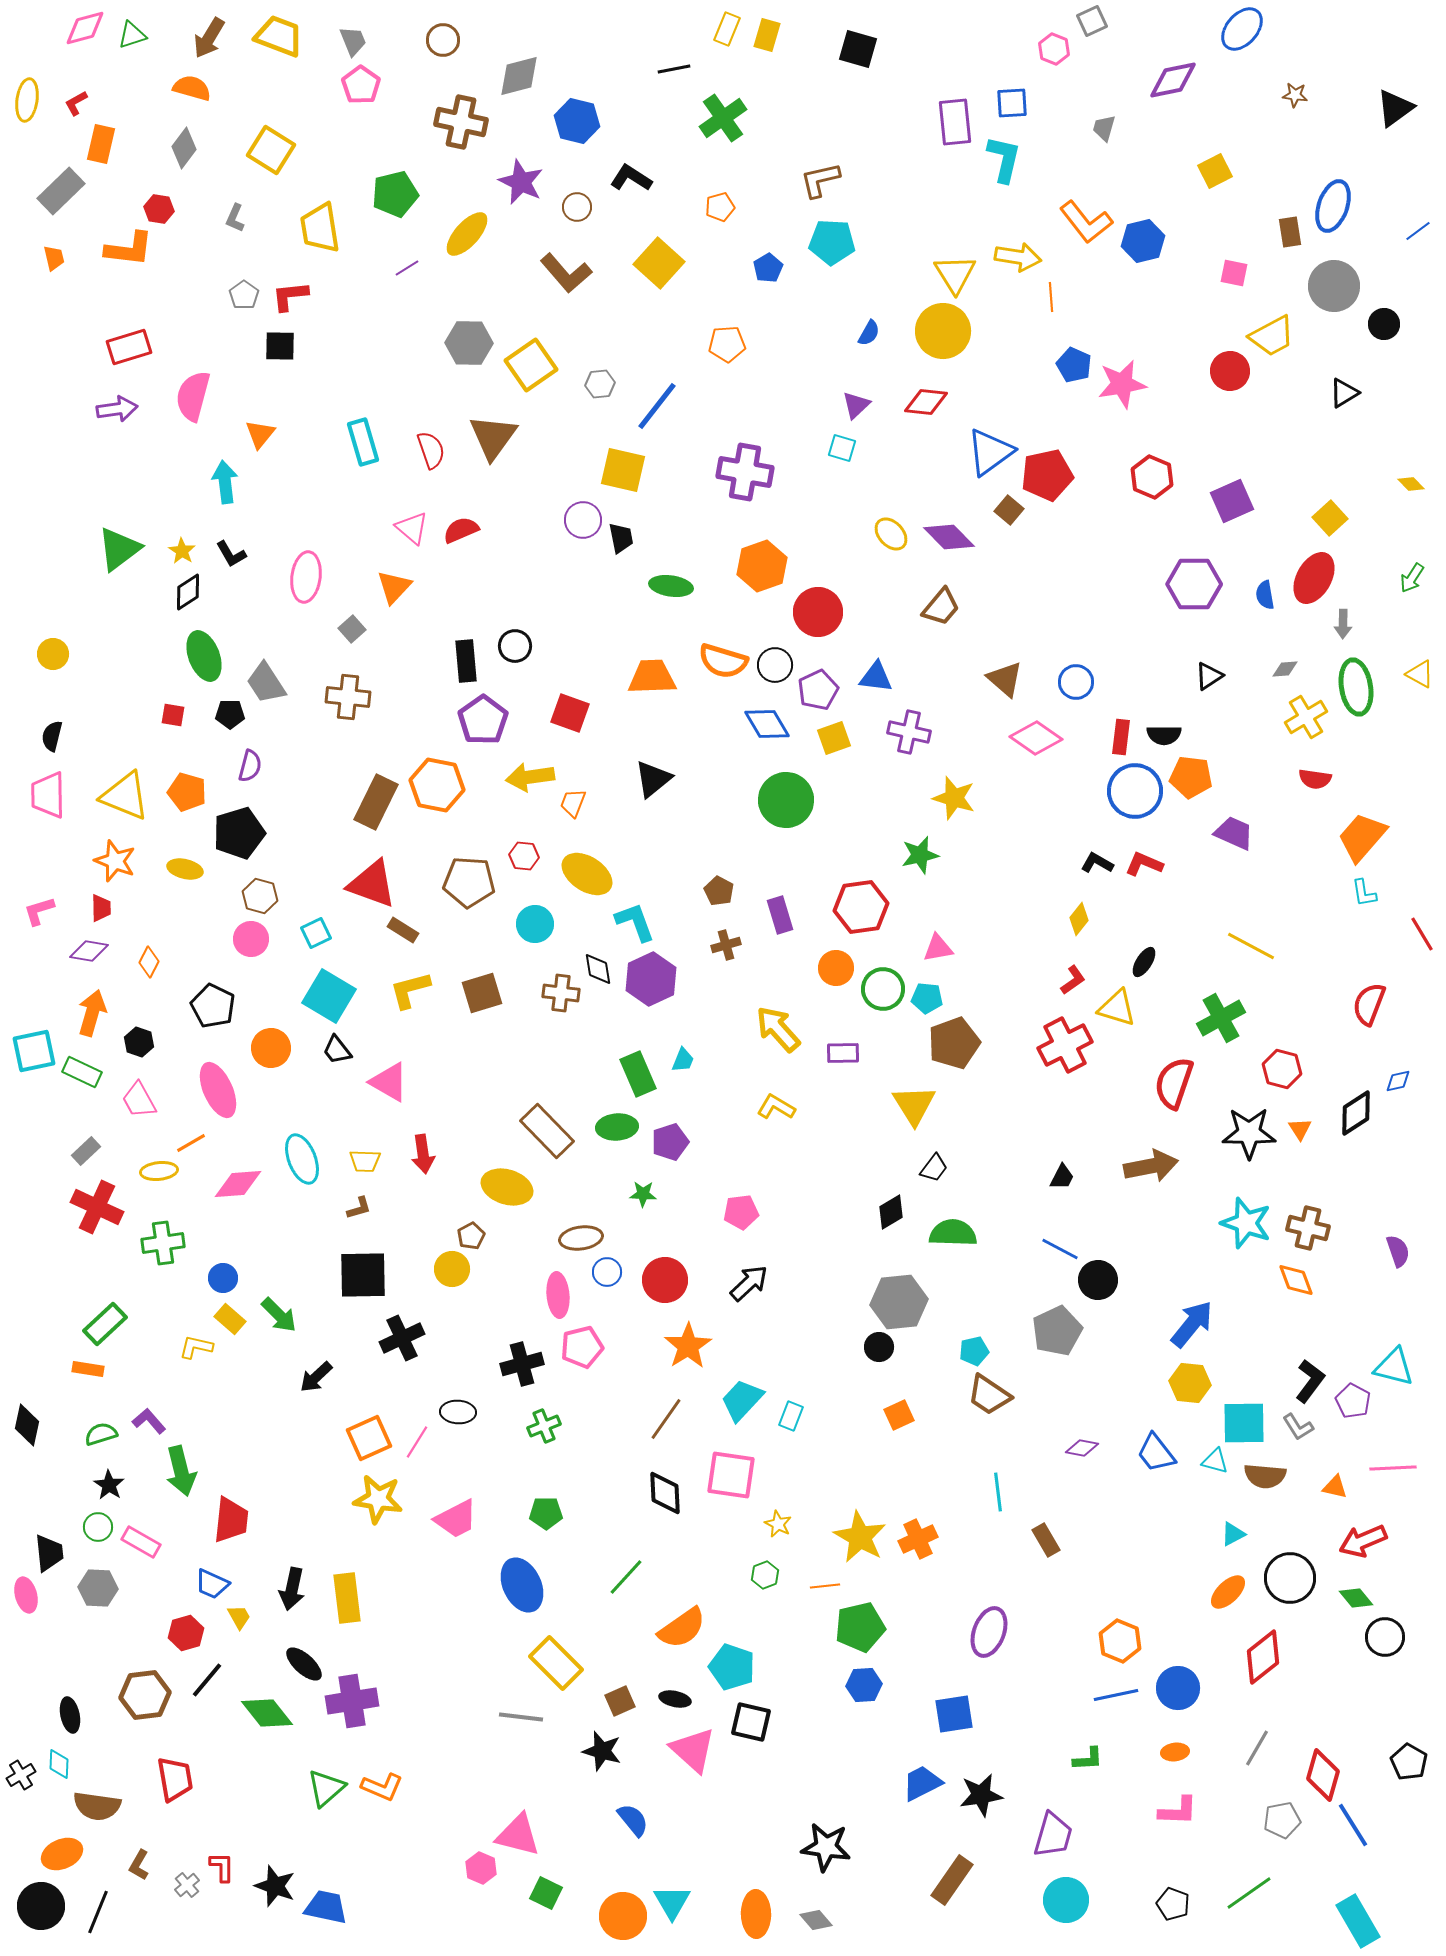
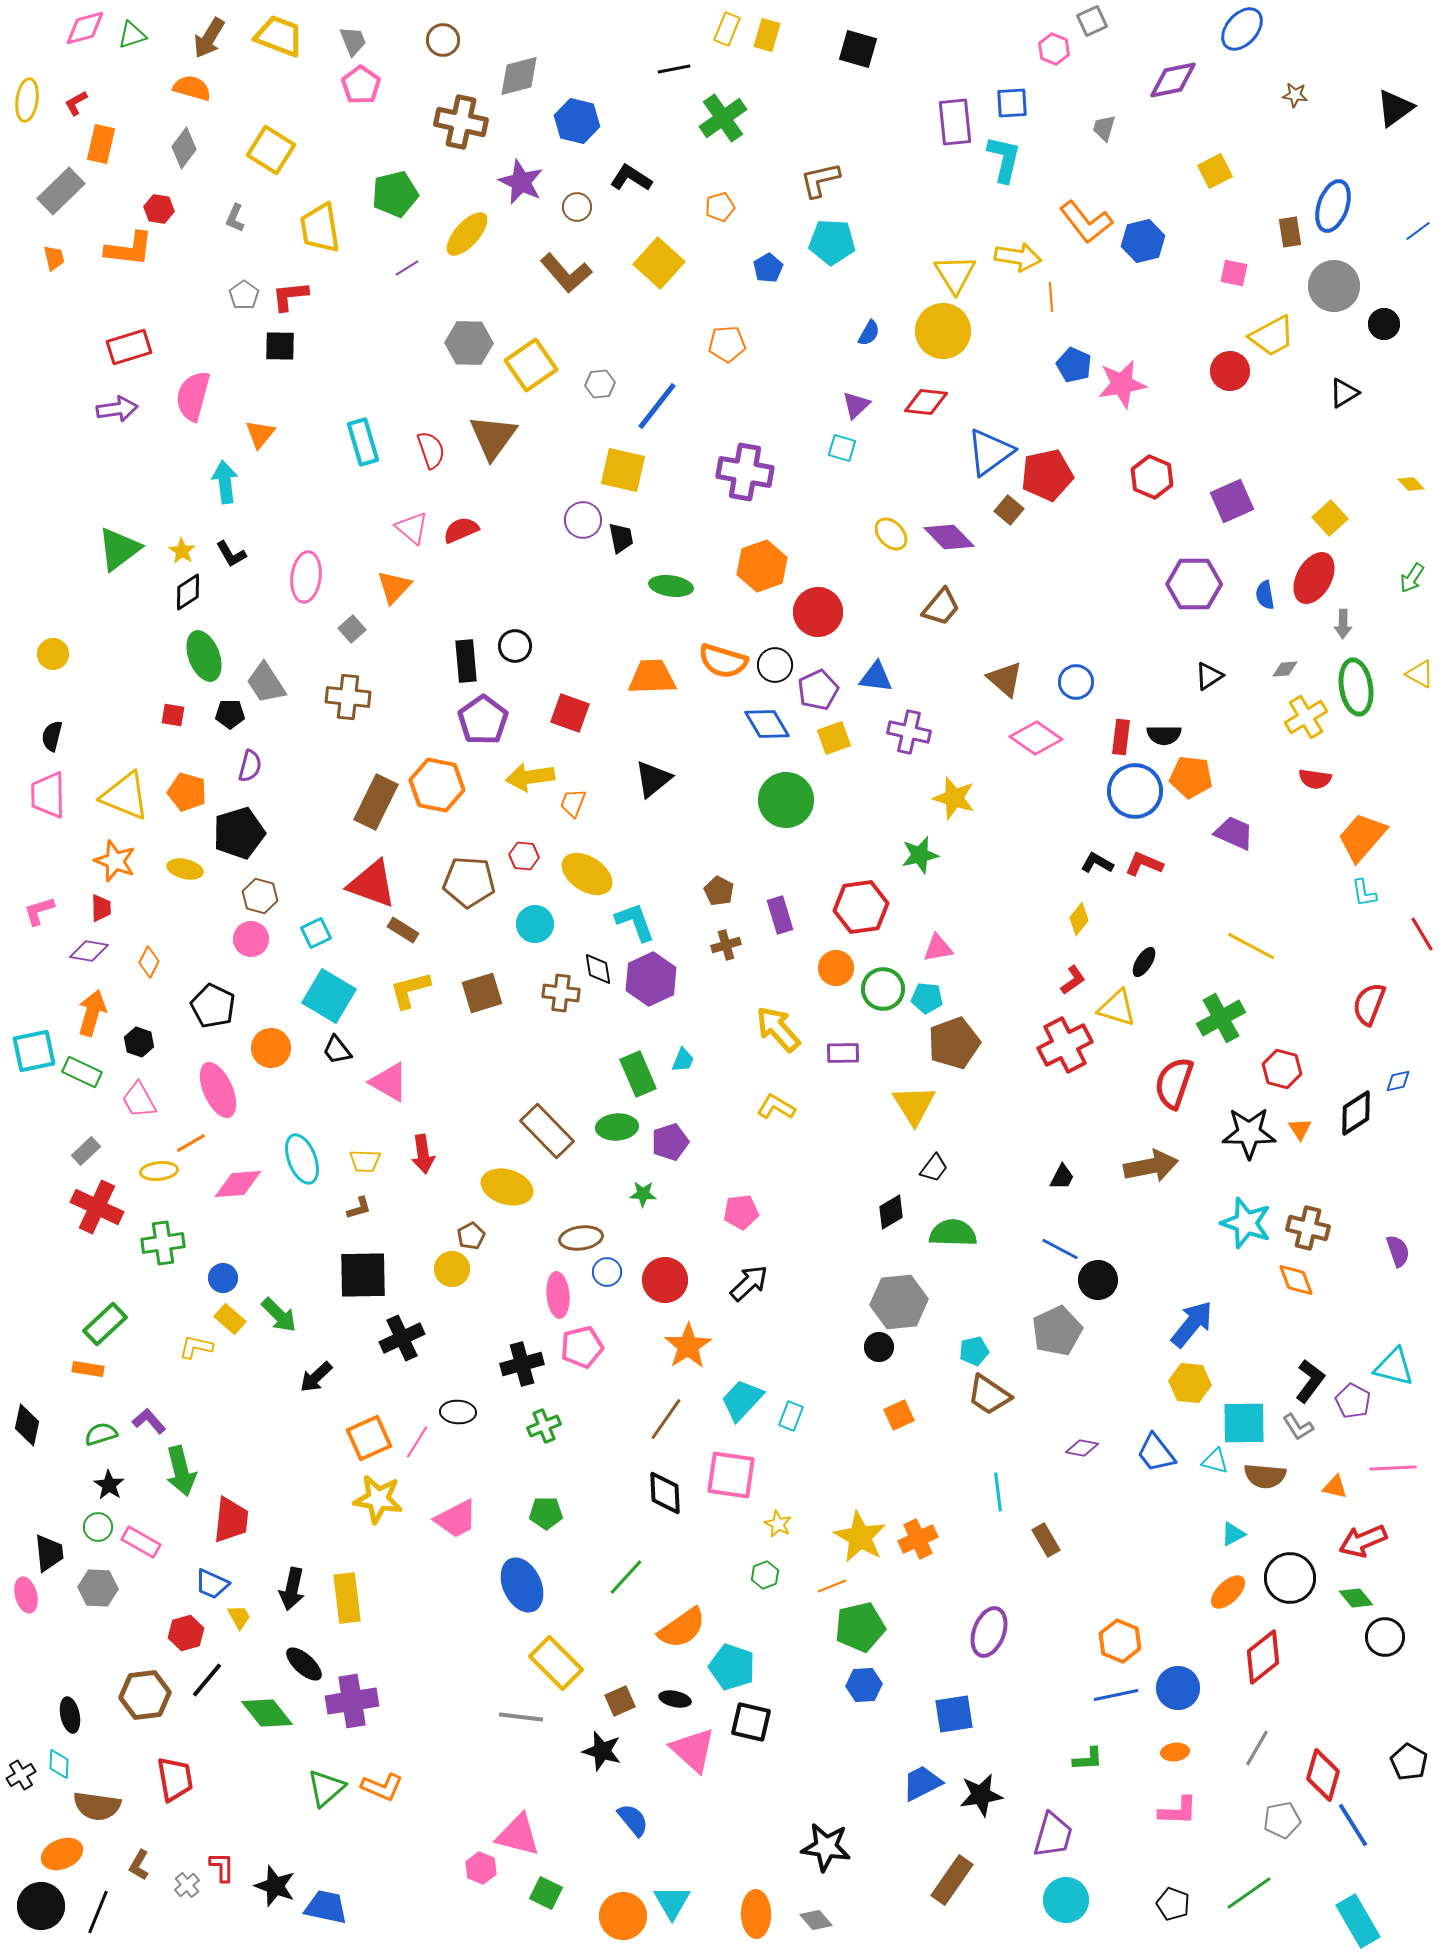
orange line at (825, 1586): moved 7 px right; rotated 16 degrees counterclockwise
